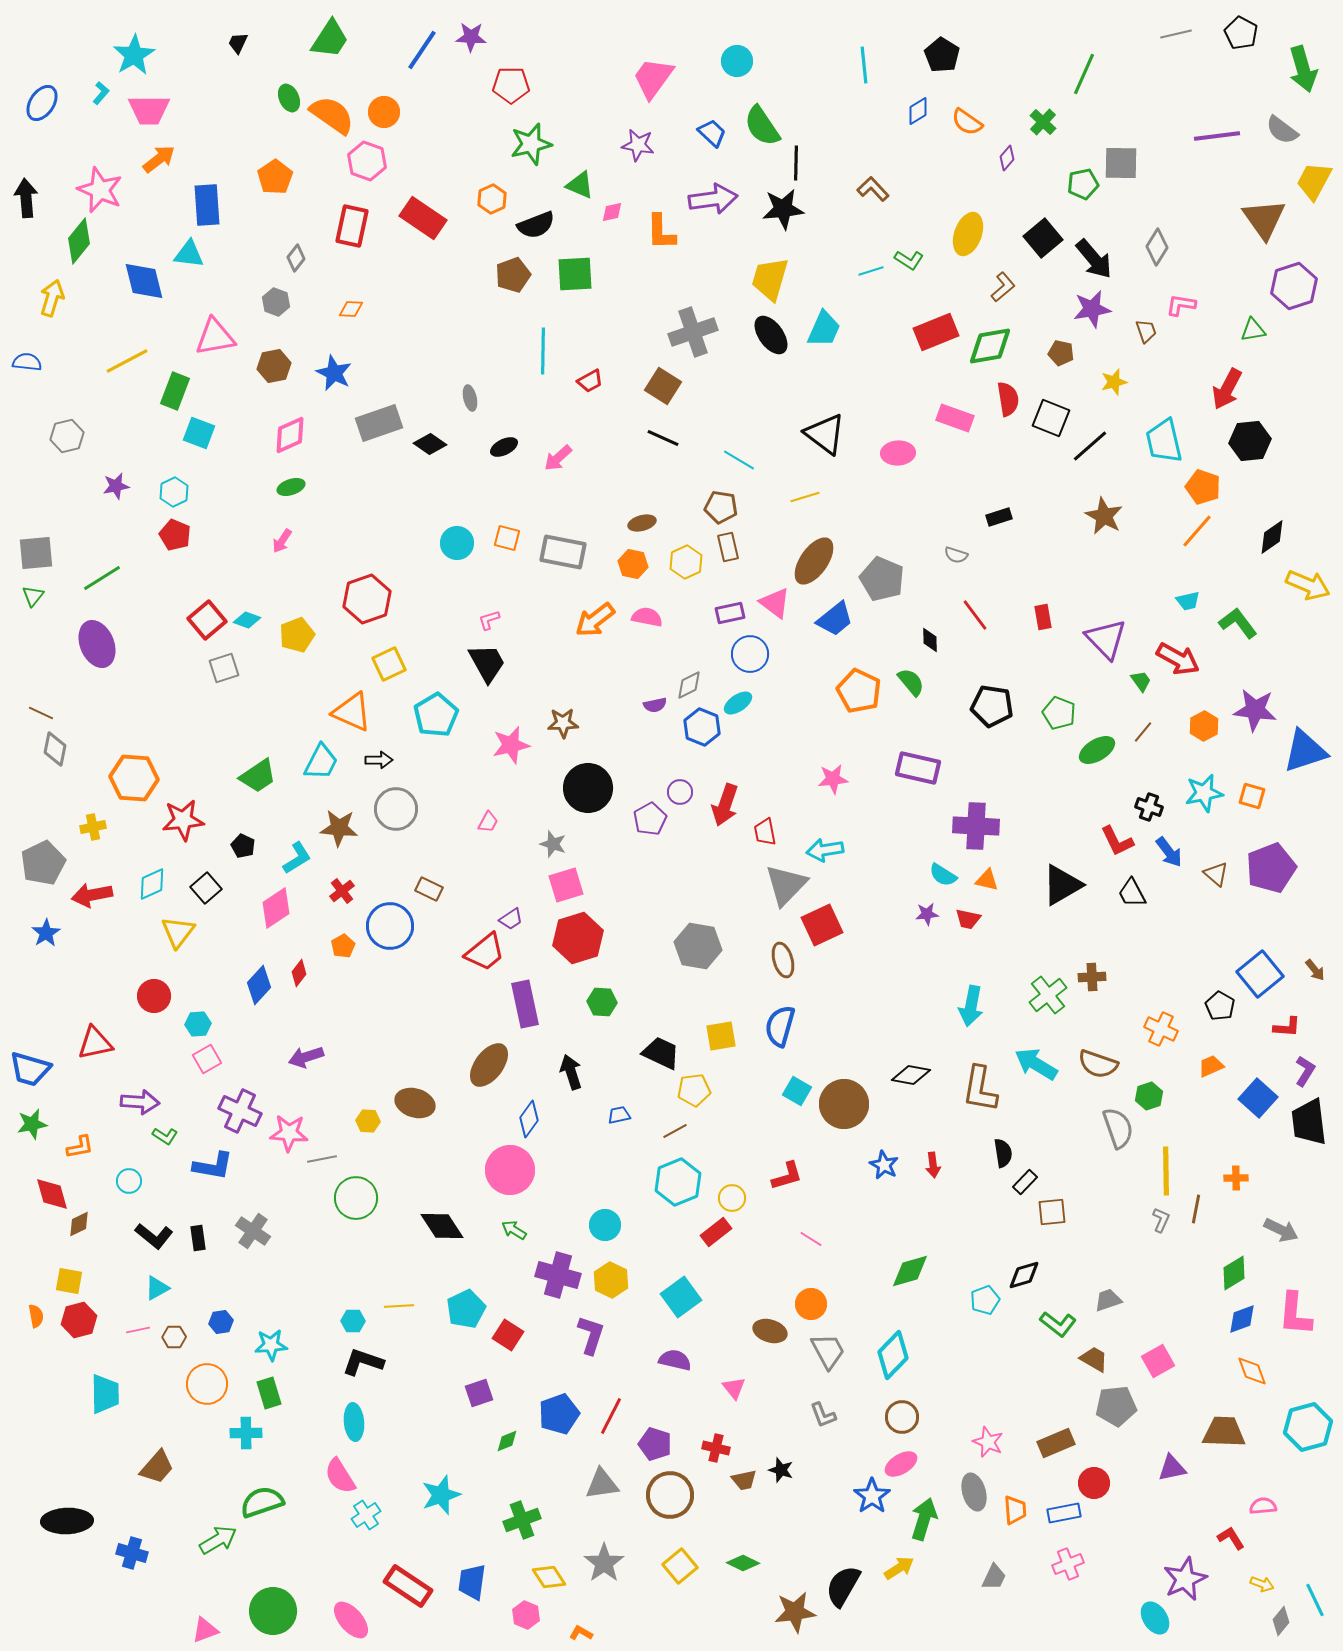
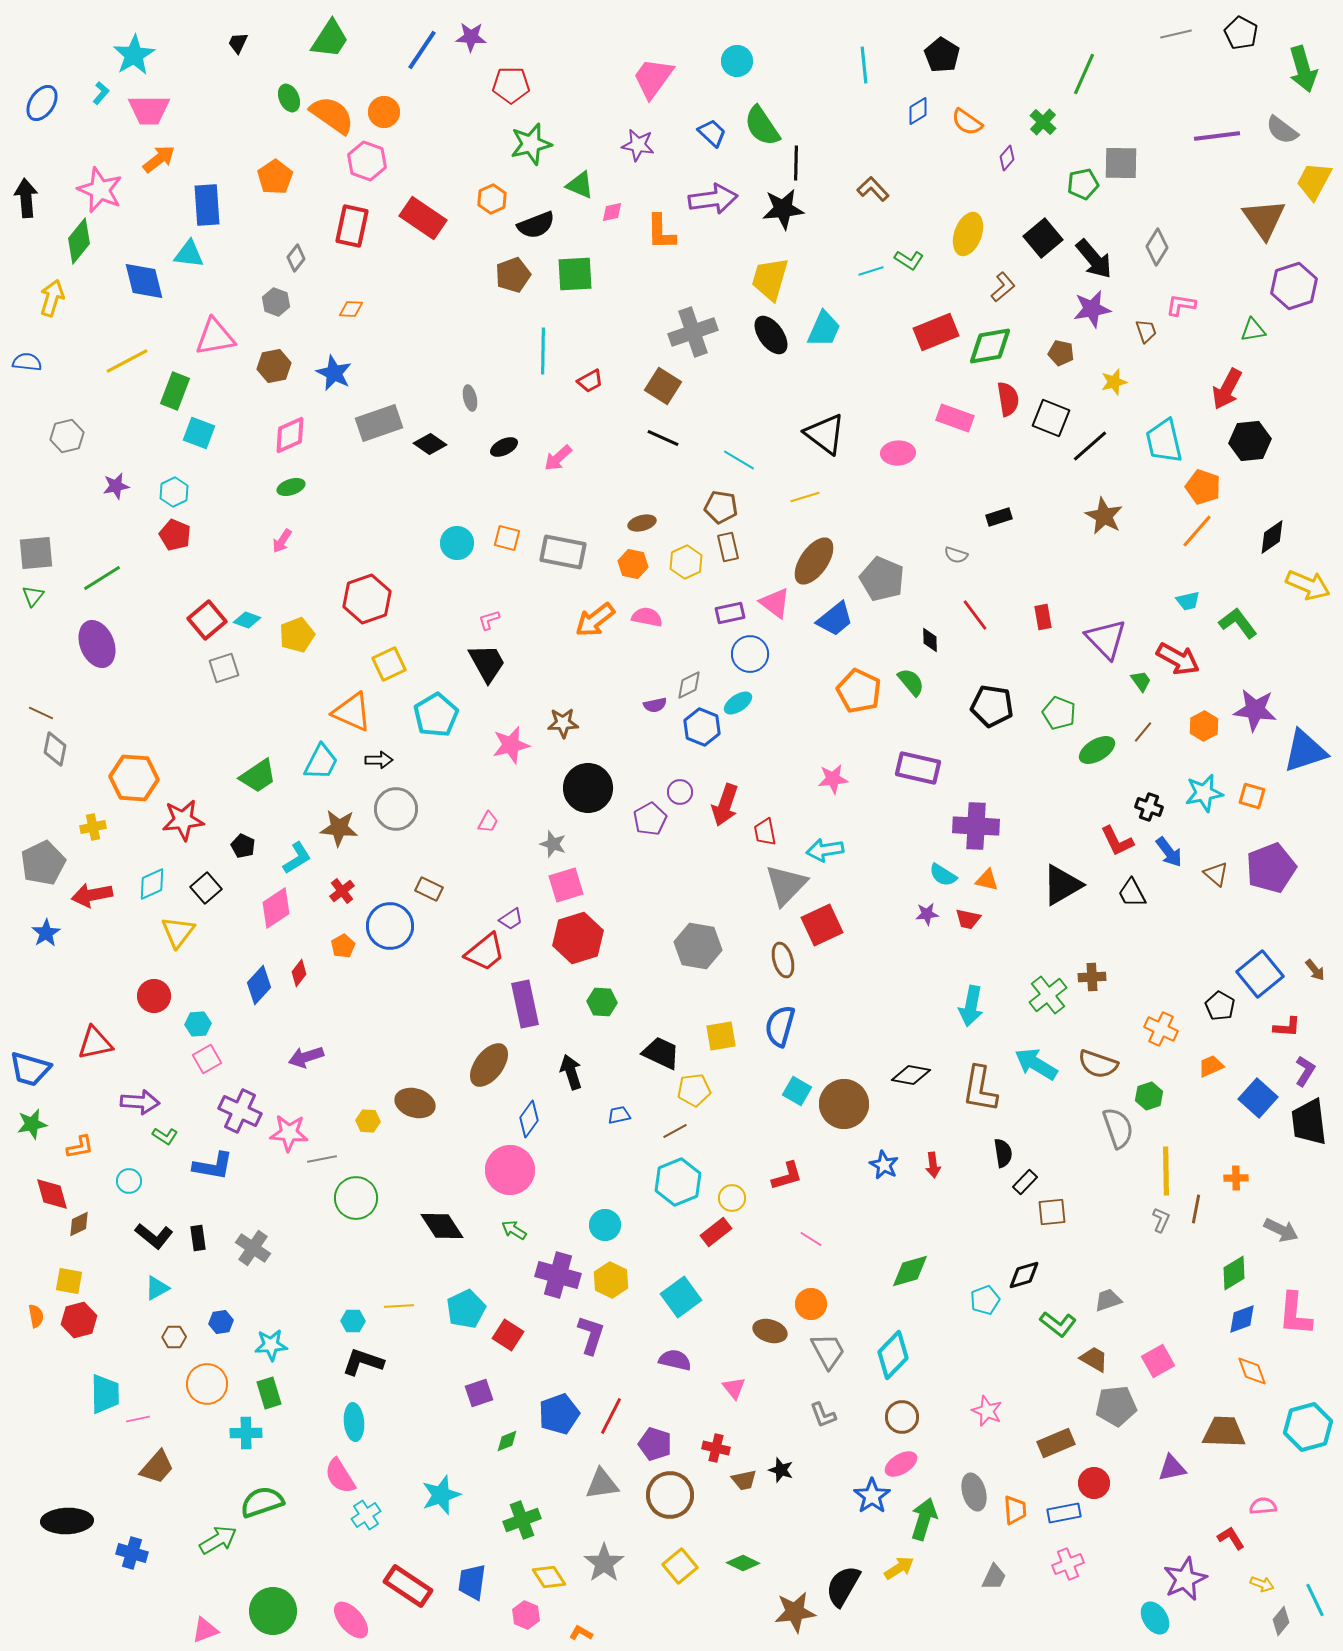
gray cross at (253, 1231): moved 17 px down
pink line at (138, 1330): moved 89 px down
pink star at (988, 1442): moved 1 px left, 31 px up
